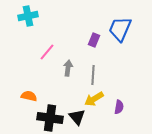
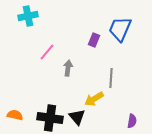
gray line: moved 18 px right, 3 px down
orange semicircle: moved 14 px left, 19 px down
purple semicircle: moved 13 px right, 14 px down
